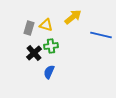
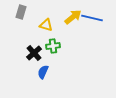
gray rectangle: moved 8 px left, 16 px up
blue line: moved 9 px left, 17 px up
green cross: moved 2 px right
blue semicircle: moved 6 px left
